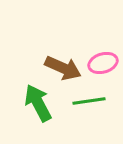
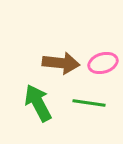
brown arrow: moved 2 px left, 5 px up; rotated 18 degrees counterclockwise
green line: moved 2 px down; rotated 16 degrees clockwise
